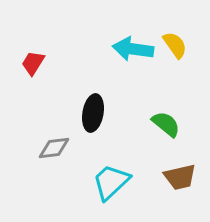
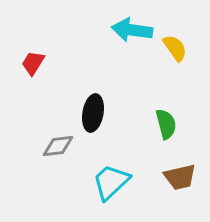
yellow semicircle: moved 3 px down
cyan arrow: moved 1 px left, 19 px up
green semicircle: rotated 36 degrees clockwise
gray diamond: moved 4 px right, 2 px up
